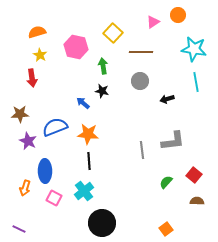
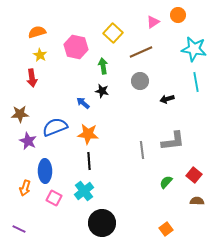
brown line: rotated 25 degrees counterclockwise
